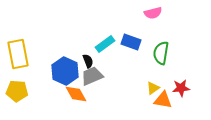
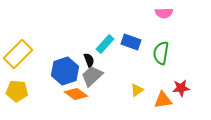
pink semicircle: moved 11 px right; rotated 12 degrees clockwise
cyan rectangle: rotated 12 degrees counterclockwise
yellow rectangle: rotated 56 degrees clockwise
black semicircle: moved 1 px right, 1 px up
blue hexagon: rotated 16 degrees clockwise
gray trapezoid: rotated 20 degrees counterclockwise
yellow triangle: moved 16 px left, 2 px down
orange diamond: rotated 25 degrees counterclockwise
orange triangle: rotated 18 degrees counterclockwise
